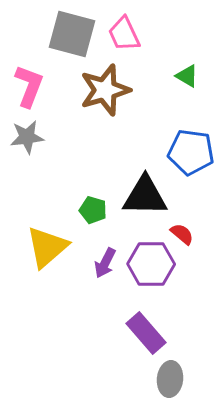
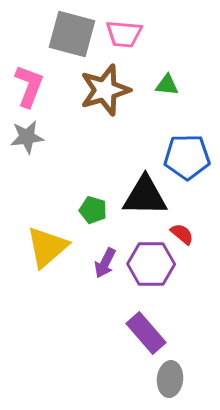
pink trapezoid: rotated 60 degrees counterclockwise
green triangle: moved 20 px left, 9 px down; rotated 25 degrees counterclockwise
blue pentagon: moved 4 px left, 5 px down; rotated 9 degrees counterclockwise
